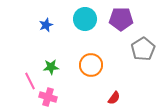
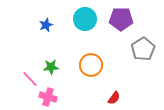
pink line: moved 2 px up; rotated 18 degrees counterclockwise
